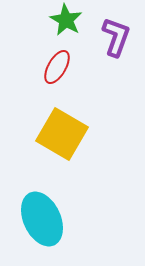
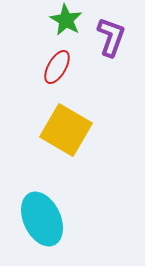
purple L-shape: moved 5 px left
yellow square: moved 4 px right, 4 px up
